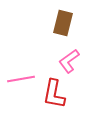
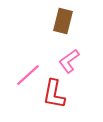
brown rectangle: moved 2 px up
pink line: moved 7 px right, 4 px up; rotated 32 degrees counterclockwise
